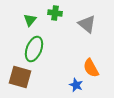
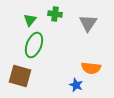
green cross: moved 1 px down
gray triangle: moved 1 px right, 1 px up; rotated 24 degrees clockwise
green ellipse: moved 4 px up
orange semicircle: rotated 54 degrees counterclockwise
brown square: moved 1 px up
